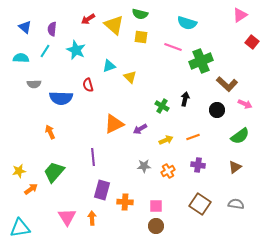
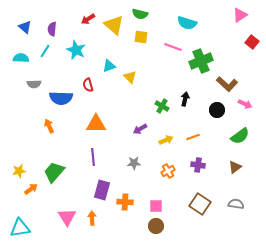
orange triangle at (114, 124): moved 18 px left; rotated 25 degrees clockwise
orange arrow at (50, 132): moved 1 px left, 6 px up
gray star at (144, 166): moved 10 px left, 3 px up
